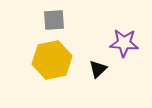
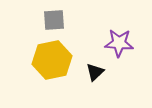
purple star: moved 5 px left
black triangle: moved 3 px left, 3 px down
